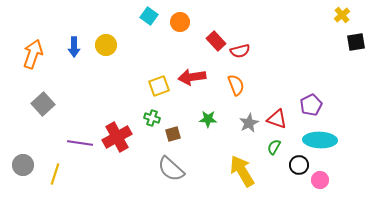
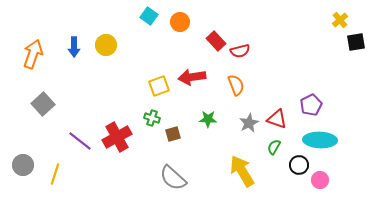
yellow cross: moved 2 px left, 5 px down
purple line: moved 2 px up; rotated 30 degrees clockwise
gray semicircle: moved 2 px right, 9 px down
